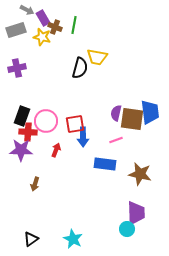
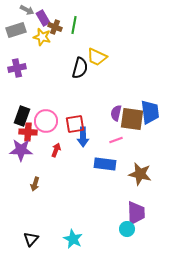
yellow trapezoid: rotated 15 degrees clockwise
black triangle: rotated 14 degrees counterclockwise
